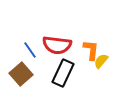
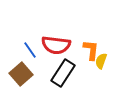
red semicircle: moved 1 px left
yellow semicircle: rotated 21 degrees counterclockwise
black rectangle: rotated 8 degrees clockwise
